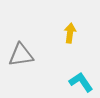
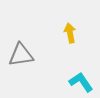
yellow arrow: rotated 18 degrees counterclockwise
